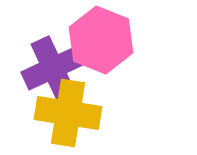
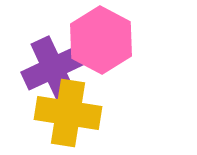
pink hexagon: rotated 6 degrees clockwise
